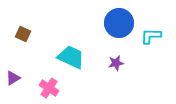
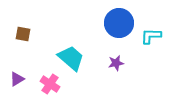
brown square: rotated 14 degrees counterclockwise
cyan trapezoid: moved 1 px down; rotated 16 degrees clockwise
purple triangle: moved 4 px right, 1 px down
pink cross: moved 1 px right, 4 px up
